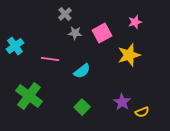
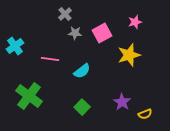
yellow semicircle: moved 3 px right, 2 px down
